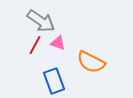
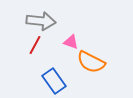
gray arrow: rotated 28 degrees counterclockwise
pink triangle: moved 13 px right, 1 px up
blue rectangle: rotated 15 degrees counterclockwise
